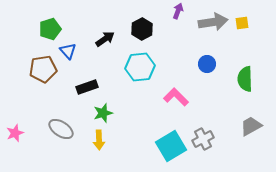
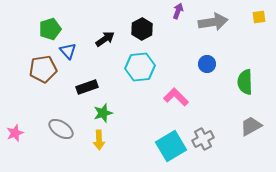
yellow square: moved 17 px right, 6 px up
green semicircle: moved 3 px down
